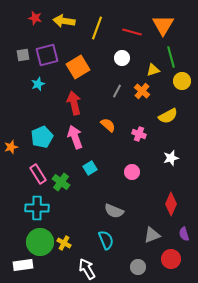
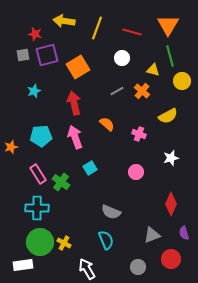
red star: moved 16 px down
orange triangle: moved 5 px right
green line: moved 1 px left, 1 px up
yellow triangle: rotated 32 degrees clockwise
cyan star: moved 4 px left, 7 px down
gray line: rotated 32 degrees clockwise
orange semicircle: moved 1 px left, 1 px up
cyan pentagon: moved 1 px left, 1 px up; rotated 20 degrees clockwise
pink circle: moved 4 px right
gray semicircle: moved 3 px left, 1 px down
purple semicircle: moved 1 px up
